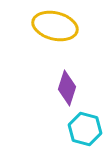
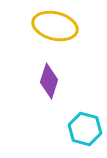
purple diamond: moved 18 px left, 7 px up
